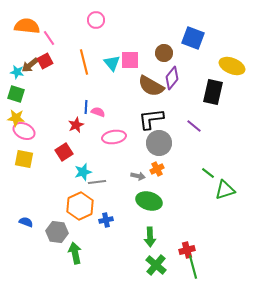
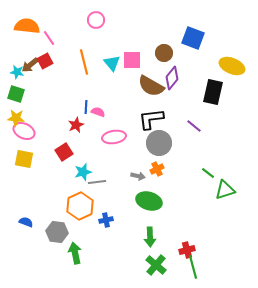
pink square at (130, 60): moved 2 px right
